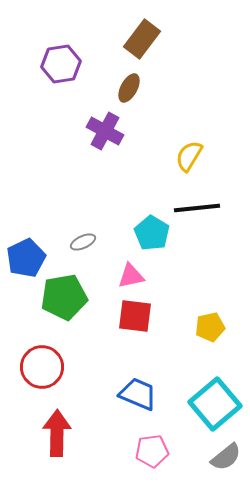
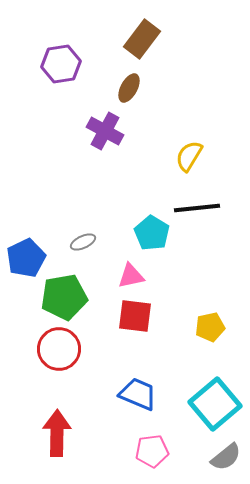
red circle: moved 17 px right, 18 px up
